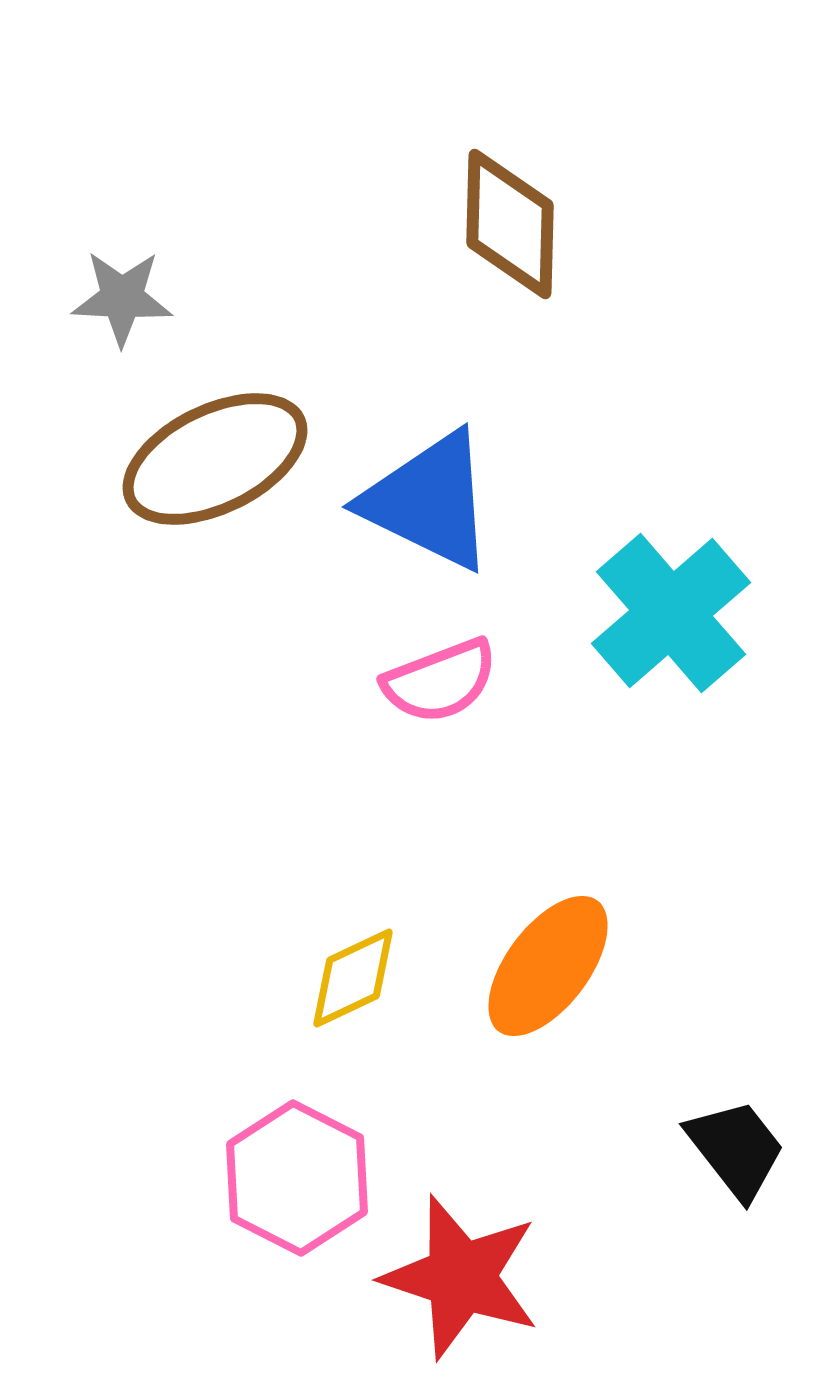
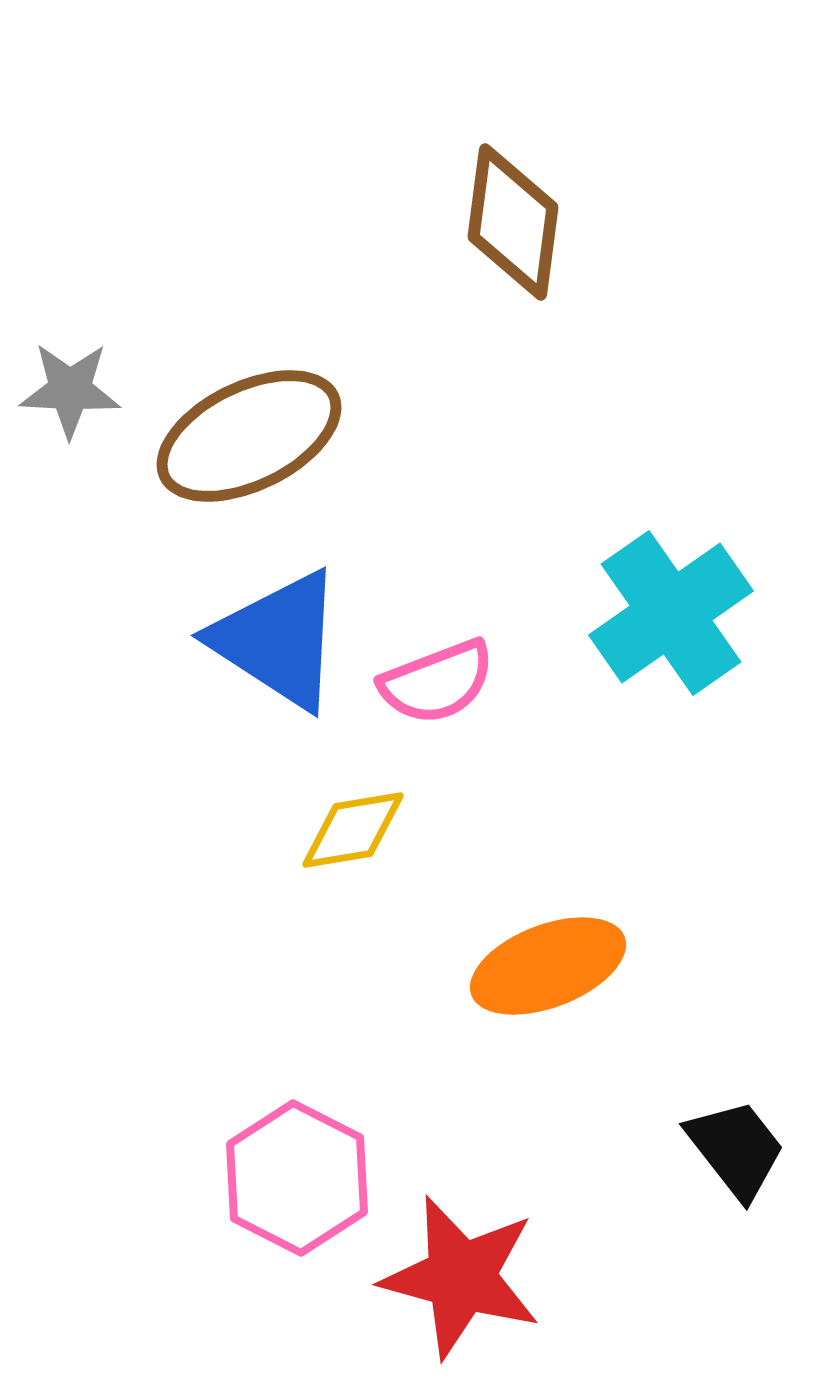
brown diamond: moved 3 px right, 2 px up; rotated 6 degrees clockwise
gray star: moved 52 px left, 92 px down
brown ellipse: moved 34 px right, 23 px up
blue triangle: moved 151 px left, 139 px down; rotated 7 degrees clockwise
cyan cross: rotated 6 degrees clockwise
pink semicircle: moved 3 px left, 1 px down
orange ellipse: rotated 32 degrees clockwise
yellow diamond: moved 148 px up; rotated 16 degrees clockwise
red star: rotated 3 degrees counterclockwise
